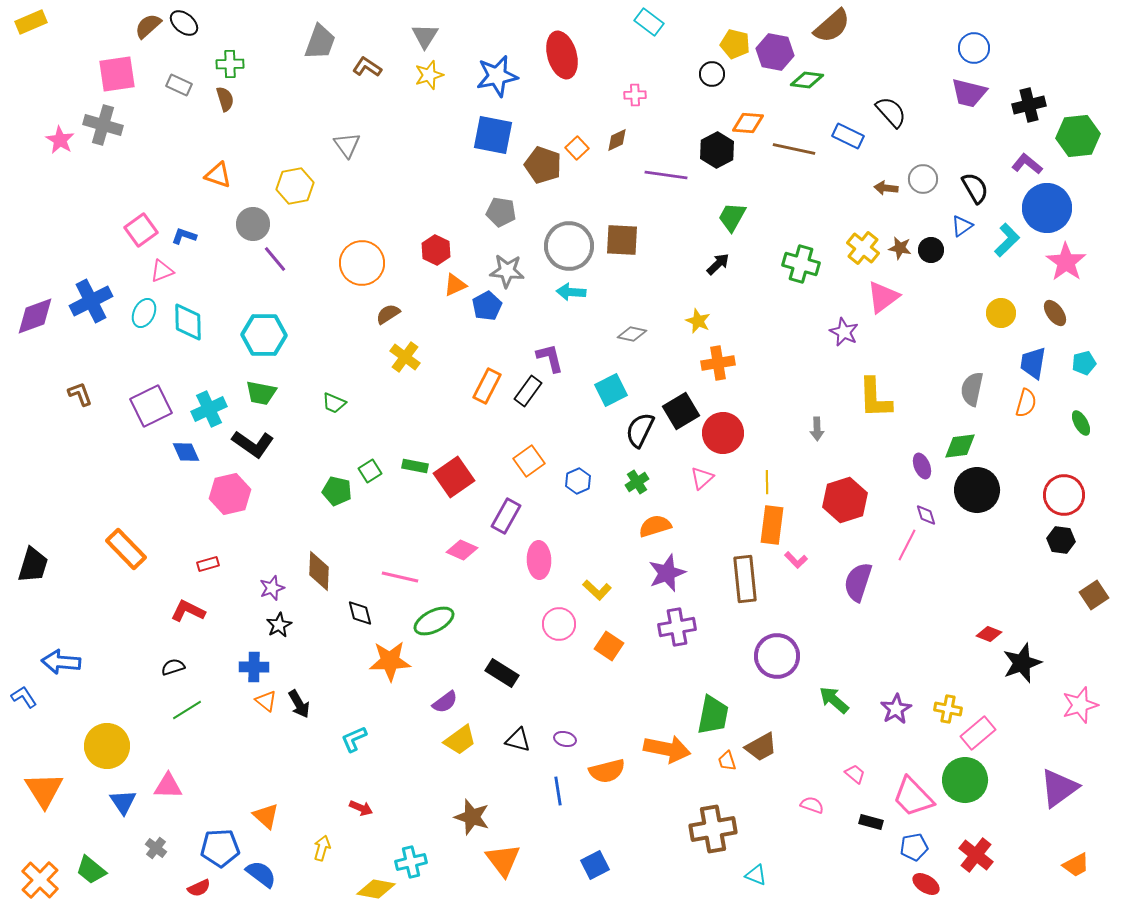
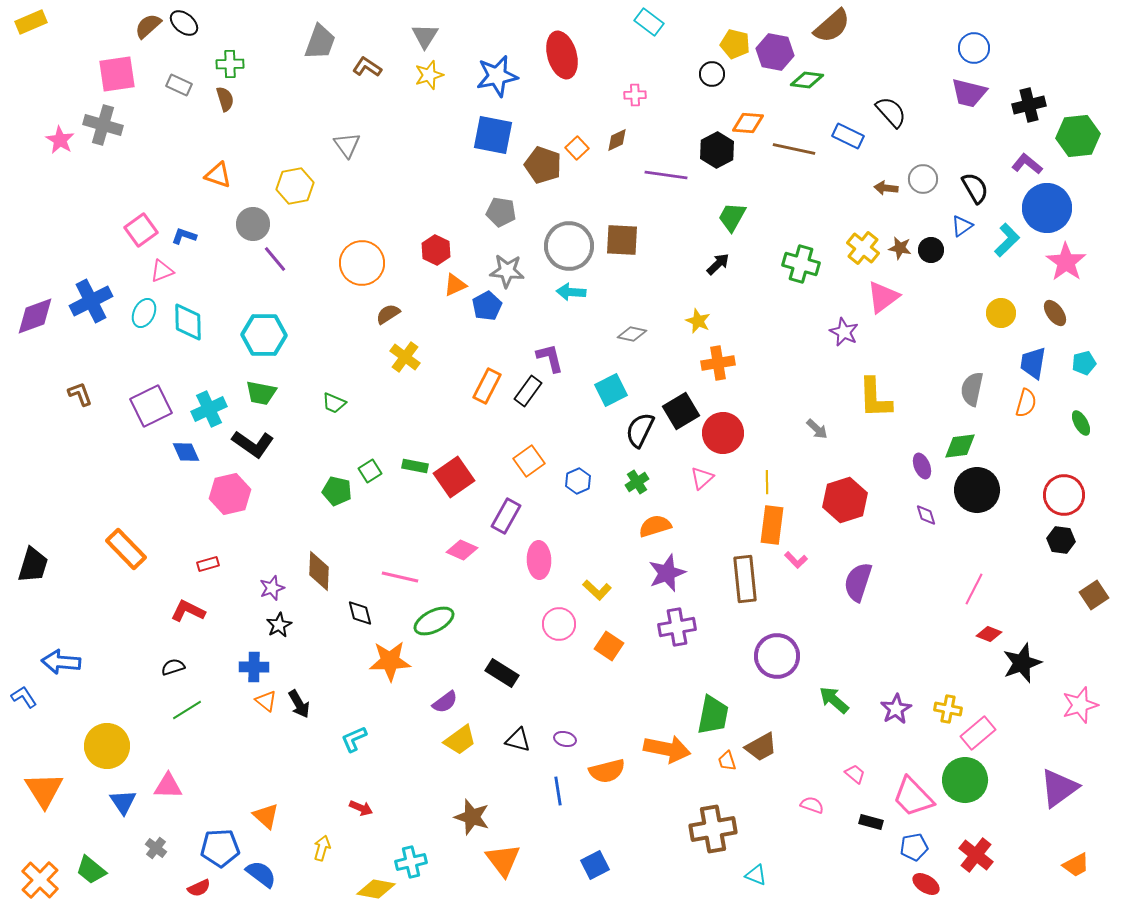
gray arrow at (817, 429): rotated 45 degrees counterclockwise
pink line at (907, 545): moved 67 px right, 44 px down
